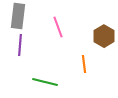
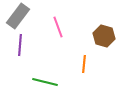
gray rectangle: rotated 30 degrees clockwise
brown hexagon: rotated 15 degrees counterclockwise
orange line: rotated 12 degrees clockwise
